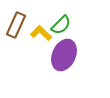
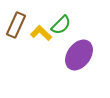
purple ellipse: moved 15 px right; rotated 12 degrees clockwise
